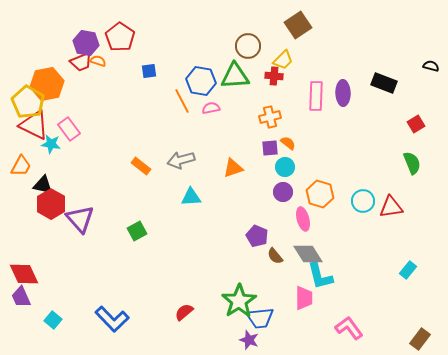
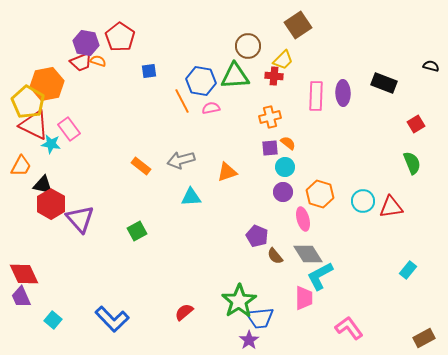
orange triangle at (233, 168): moved 6 px left, 4 px down
cyan L-shape at (320, 276): rotated 76 degrees clockwise
brown rectangle at (420, 339): moved 4 px right, 1 px up; rotated 25 degrees clockwise
purple star at (249, 340): rotated 18 degrees clockwise
